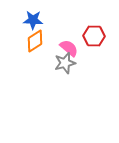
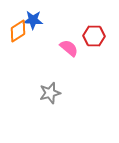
orange diamond: moved 17 px left, 10 px up
gray star: moved 15 px left, 30 px down
